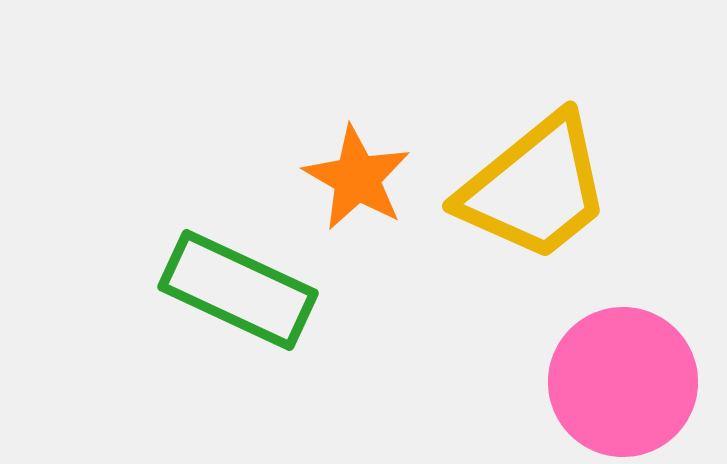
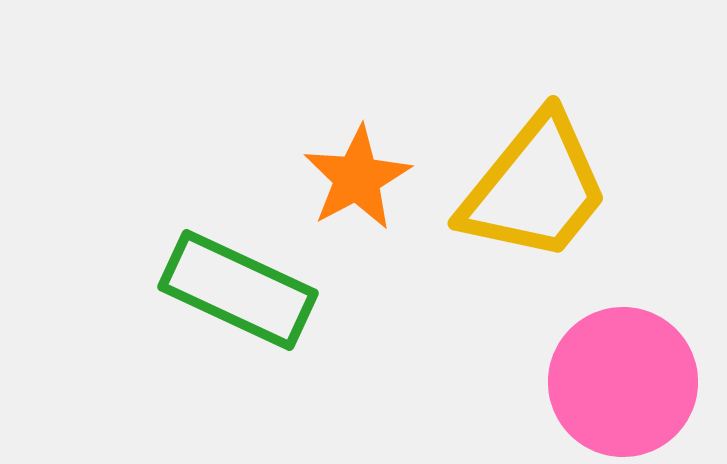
orange star: rotated 14 degrees clockwise
yellow trapezoid: rotated 12 degrees counterclockwise
